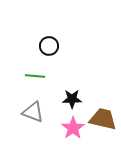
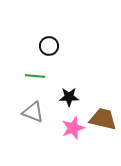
black star: moved 3 px left, 2 px up
pink star: rotated 15 degrees clockwise
